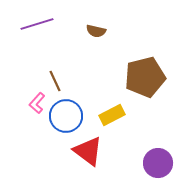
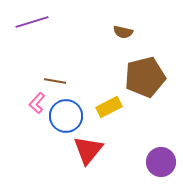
purple line: moved 5 px left, 2 px up
brown semicircle: moved 27 px right, 1 px down
brown line: rotated 55 degrees counterclockwise
yellow rectangle: moved 3 px left, 8 px up
red triangle: moved 1 px up; rotated 32 degrees clockwise
purple circle: moved 3 px right, 1 px up
